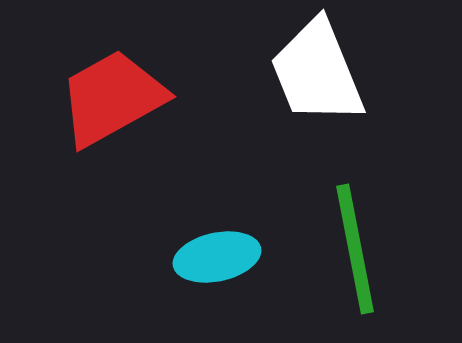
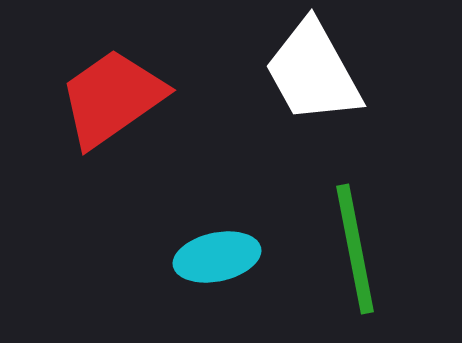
white trapezoid: moved 4 px left; rotated 7 degrees counterclockwise
red trapezoid: rotated 6 degrees counterclockwise
